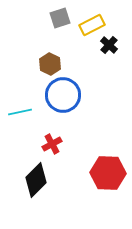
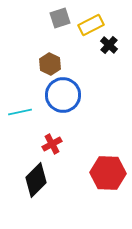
yellow rectangle: moved 1 px left
